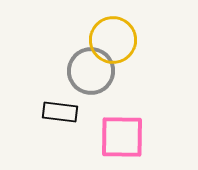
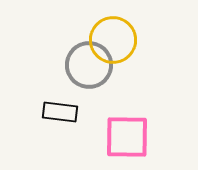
gray circle: moved 2 px left, 6 px up
pink square: moved 5 px right
